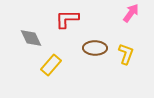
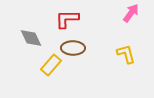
brown ellipse: moved 22 px left
yellow L-shape: rotated 35 degrees counterclockwise
